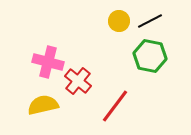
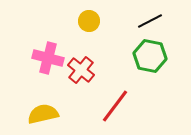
yellow circle: moved 30 px left
pink cross: moved 4 px up
red cross: moved 3 px right, 11 px up
yellow semicircle: moved 9 px down
